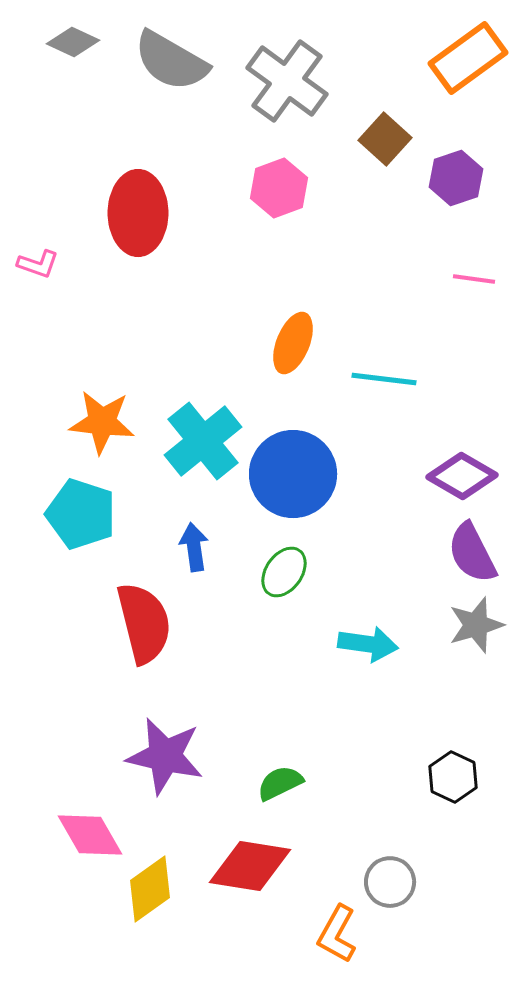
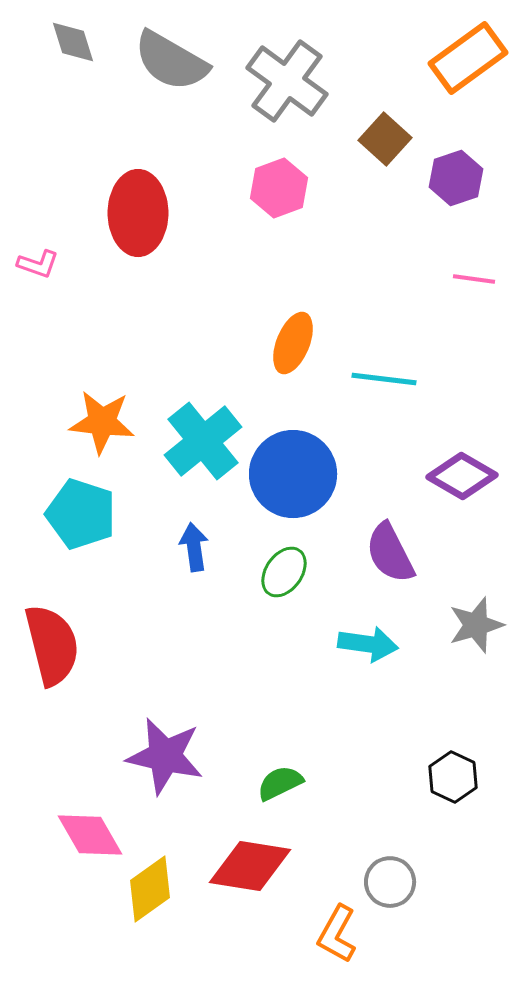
gray diamond: rotated 48 degrees clockwise
purple semicircle: moved 82 px left
red semicircle: moved 92 px left, 22 px down
